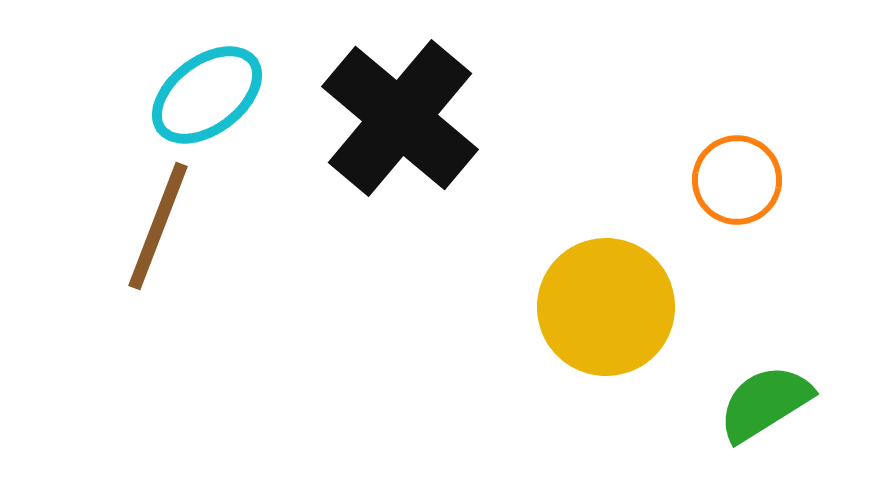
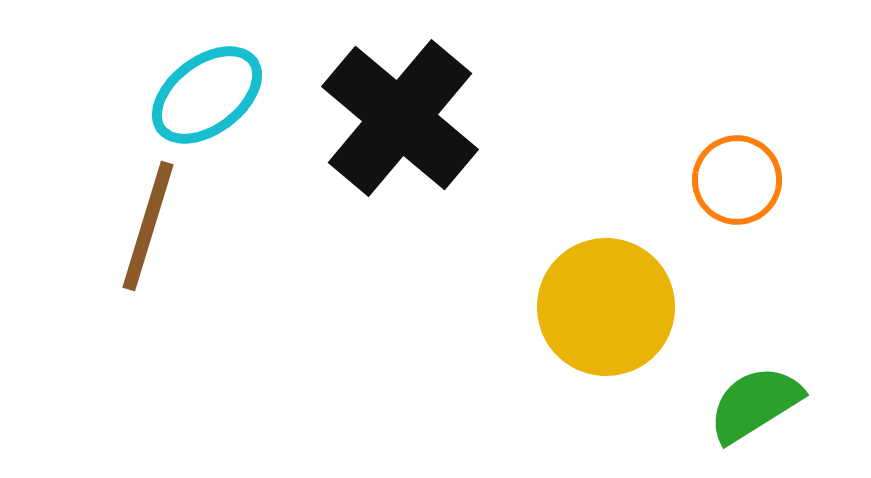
brown line: moved 10 px left; rotated 4 degrees counterclockwise
green semicircle: moved 10 px left, 1 px down
